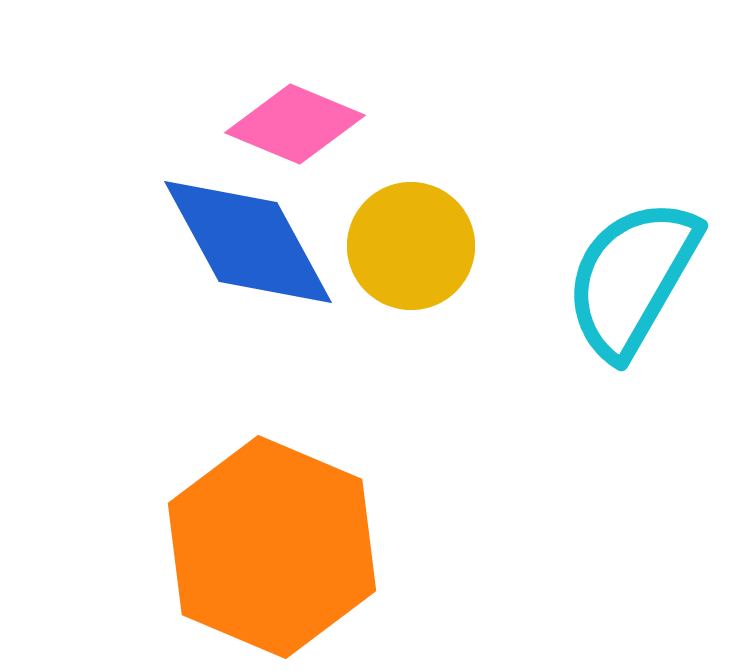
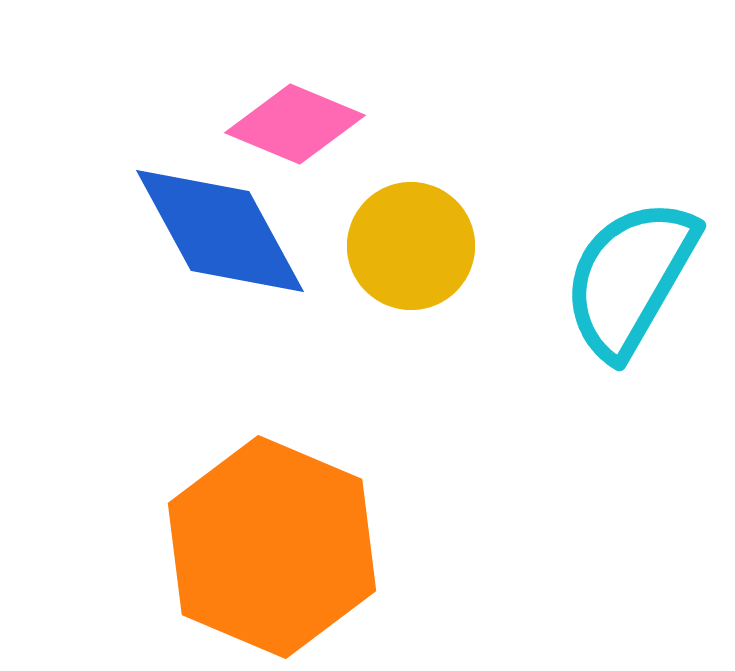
blue diamond: moved 28 px left, 11 px up
cyan semicircle: moved 2 px left
